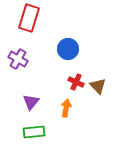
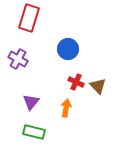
green rectangle: rotated 20 degrees clockwise
